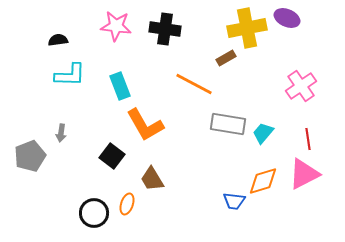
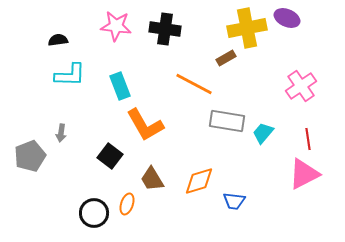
gray rectangle: moved 1 px left, 3 px up
black square: moved 2 px left
orange diamond: moved 64 px left
